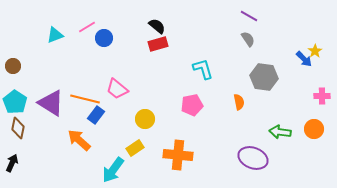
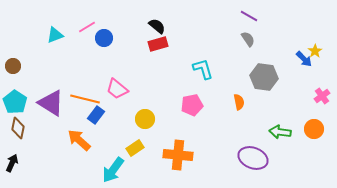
pink cross: rotated 35 degrees counterclockwise
